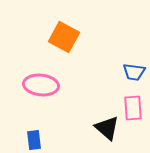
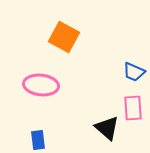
blue trapezoid: rotated 15 degrees clockwise
blue rectangle: moved 4 px right
